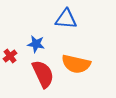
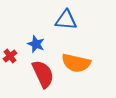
blue triangle: moved 1 px down
blue star: rotated 12 degrees clockwise
orange semicircle: moved 1 px up
